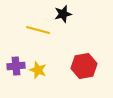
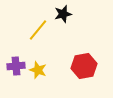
yellow line: rotated 65 degrees counterclockwise
